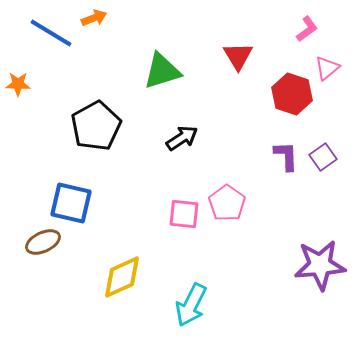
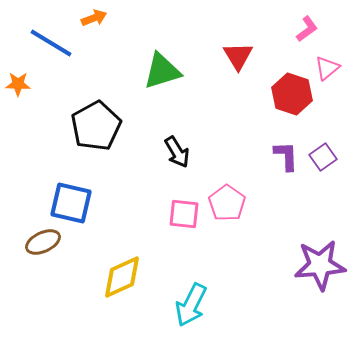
blue line: moved 10 px down
black arrow: moved 5 px left, 14 px down; rotated 92 degrees clockwise
